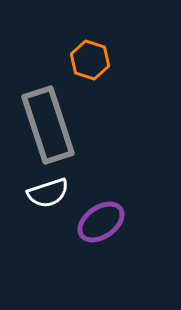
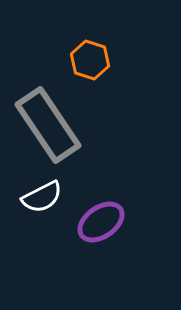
gray rectangle: rotated 16 degrees counterclockwise
white semicircle: moved 6 px left, 4 px down; rotated 9 degrees counterclockwise
